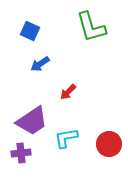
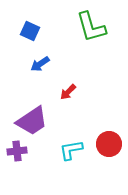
cyan L-shape: moved 5 px right, 12 px down
purple cross: moved 4 px left, 2 px up
